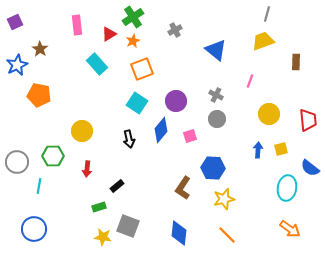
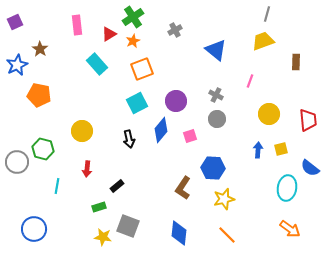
cyan square at (137, 103): rotated 30 degrees clockwise
green hexagon at (53, 156): moved 10 px left, 7 px up; rotated 15 degrees clockwise
cyan line at (39, 186): moved 18 px right
